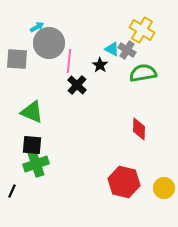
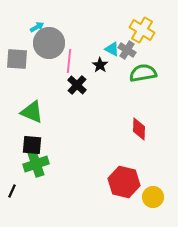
yellow circle: moved 11 px left, 9 px down
